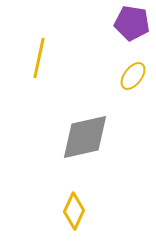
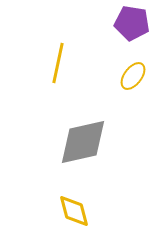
yellow line: moved 19 px right, 5 px down
gray diamond: moved 2 px left, 5 px down
yellow diamond: rotated 39 degrees counterclockwise
